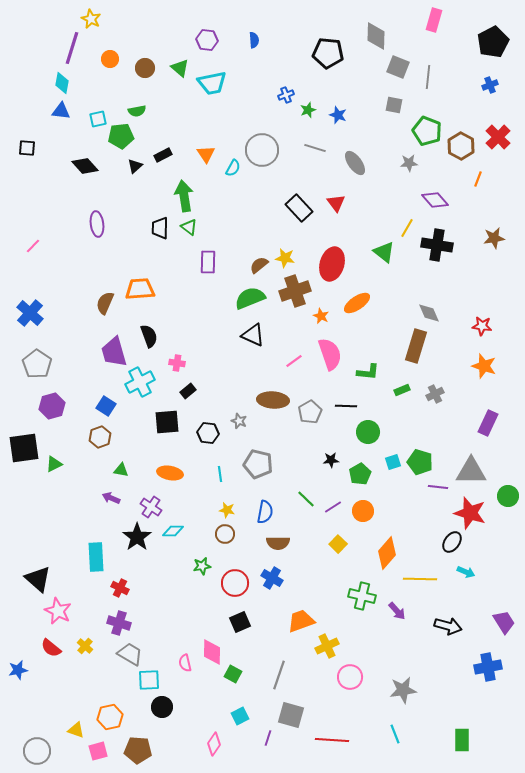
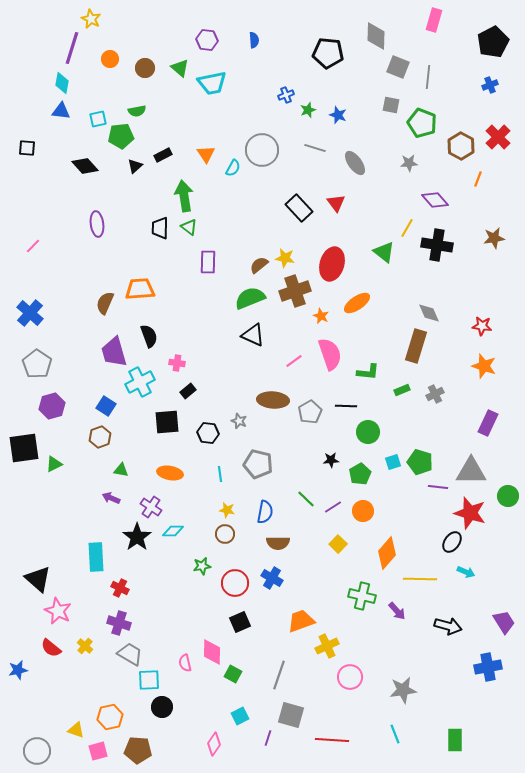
gray square at (394, 105): moved 3 px left
green pentagon at (427, 131): moved 5 px left, 8 px up
green rectangle at (462, 740): moved 7 px left
